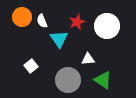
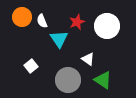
white triangle: rotated 40 degrees clockwise
